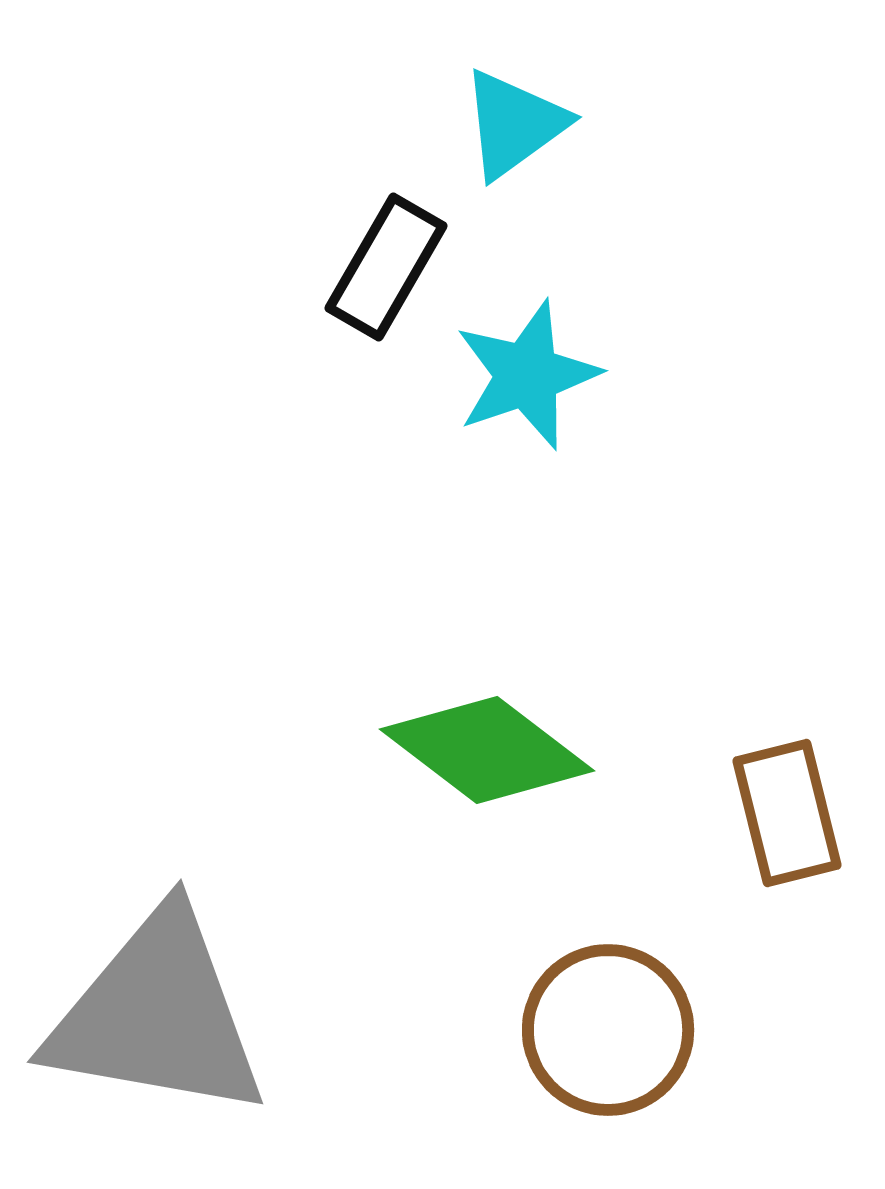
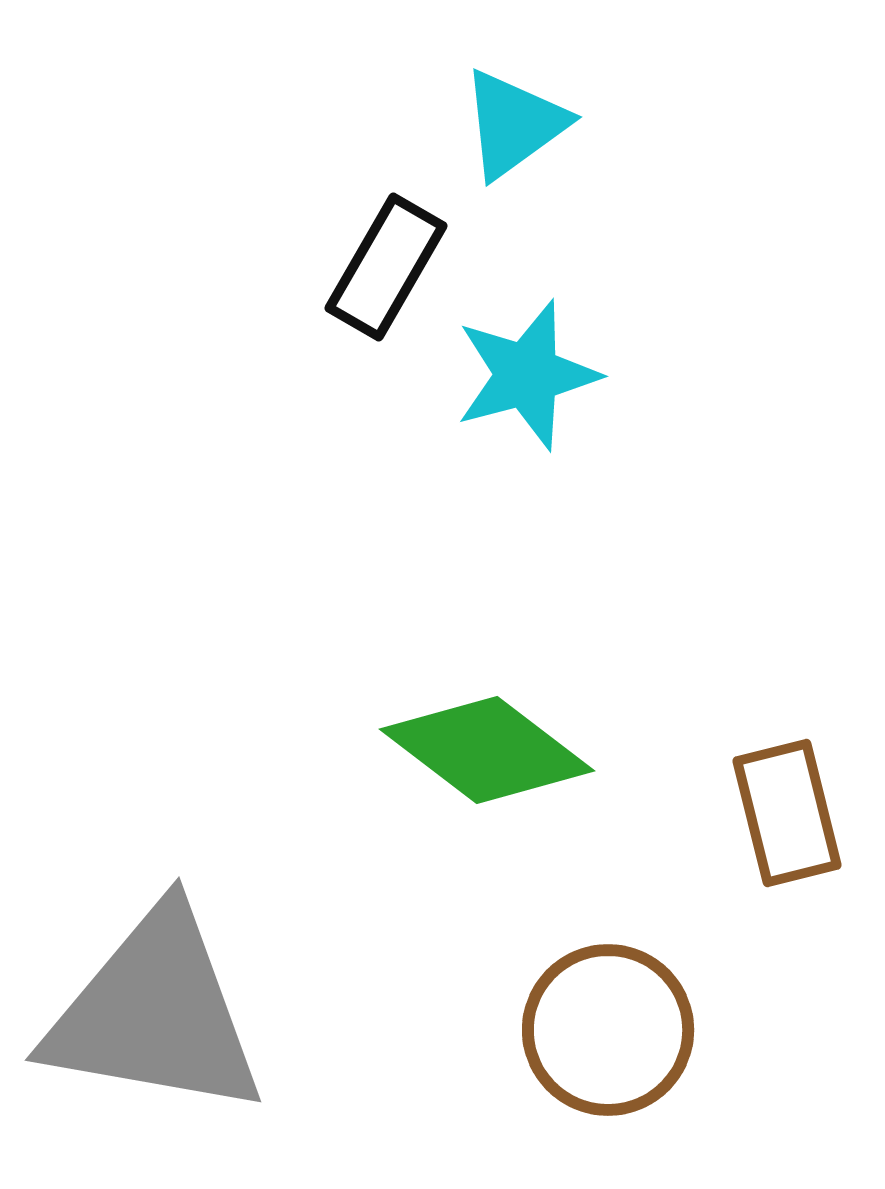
cyan star: rotated 4 degrees clockwise
gray triangle: moved 2 px left, 2 px up
